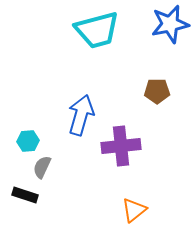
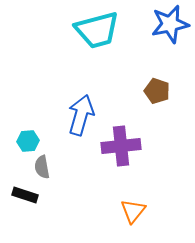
brown pentagon: rotated 20 degrees clockwise
gray semicircle: rotated 35 degrees counterclockwise
orange triangle: moved 1 px left, 1 px down; rotated 12 degrees counterclockwise
